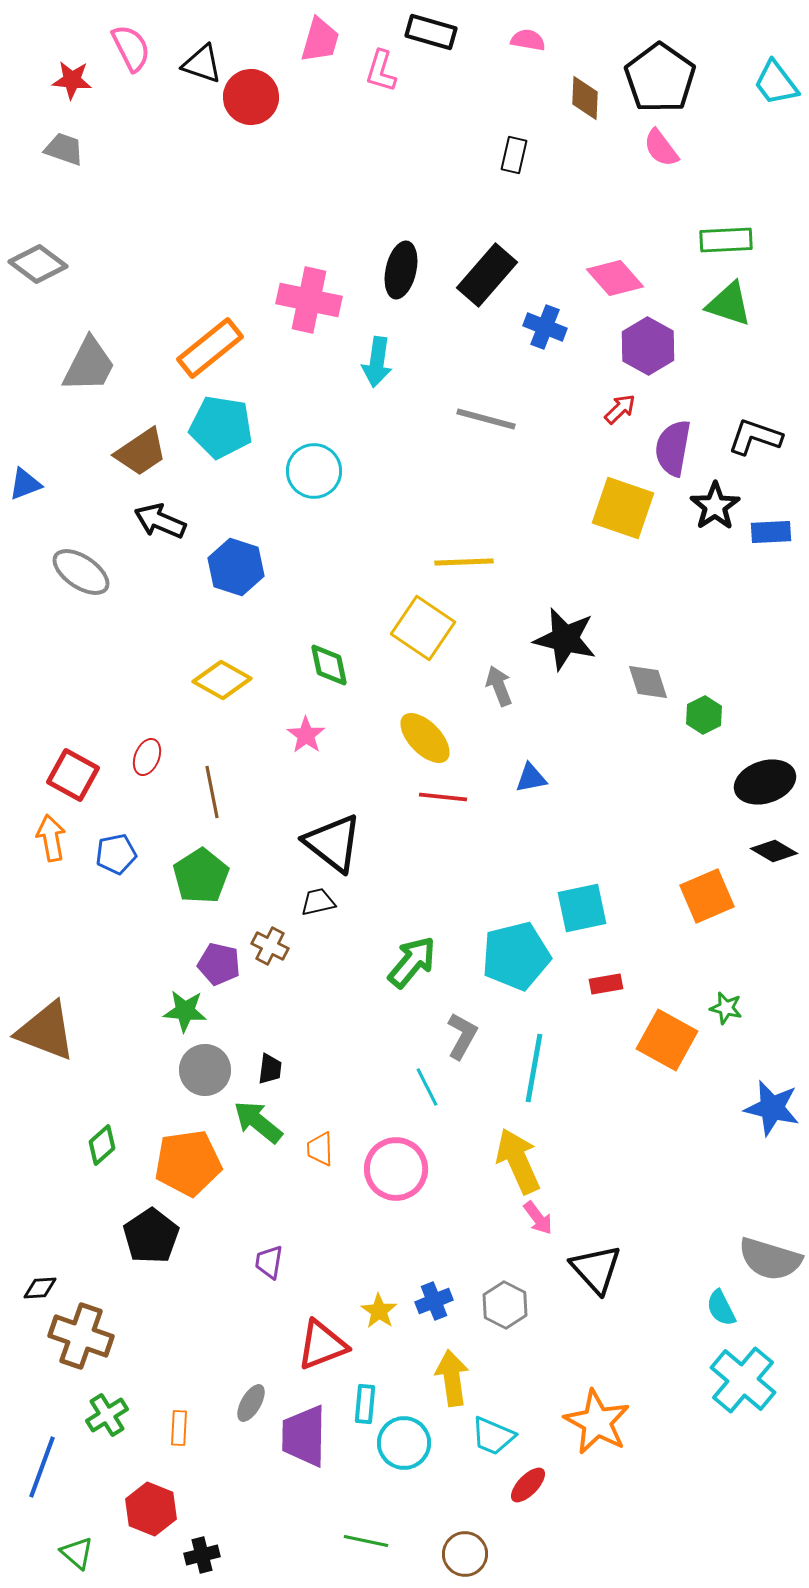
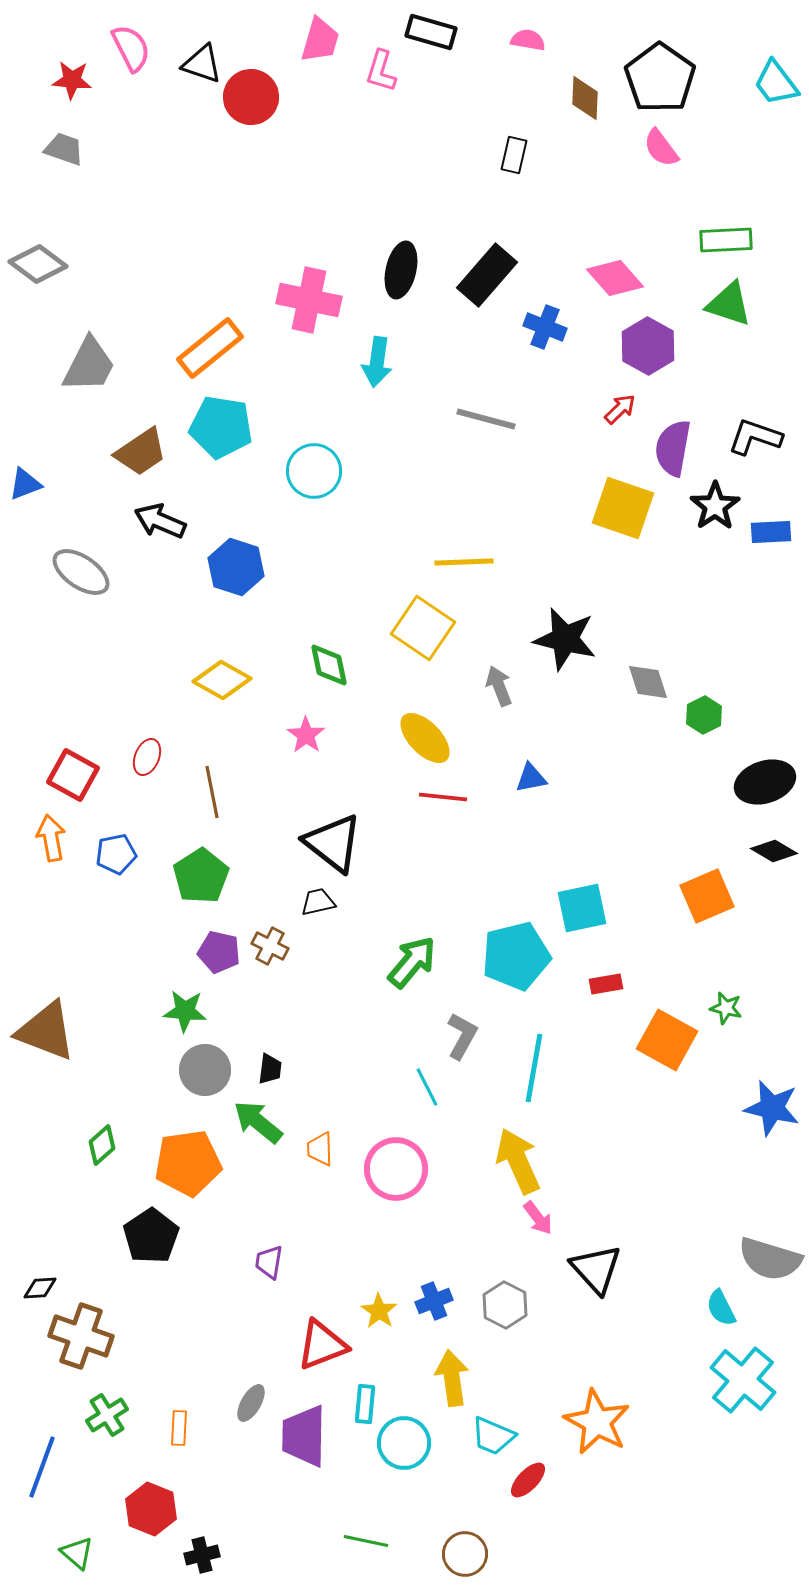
purple pentagon at (219, 964): moved 12 px up
red ellipse at (528, 1485): moved 5 px up
